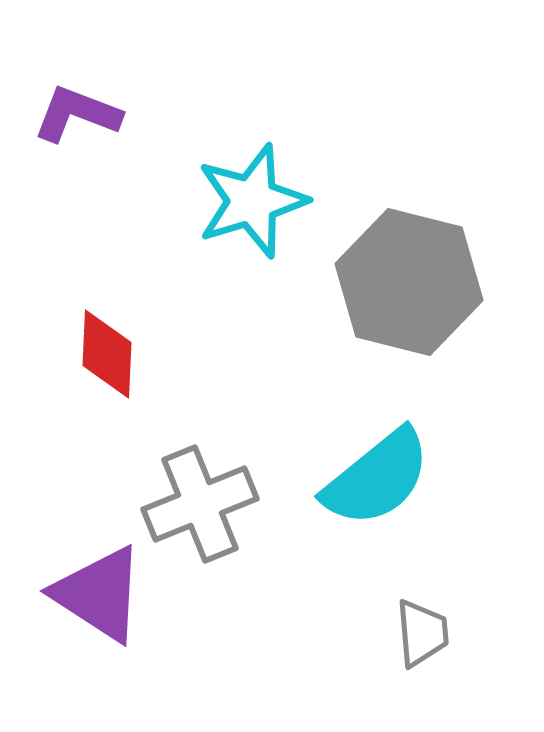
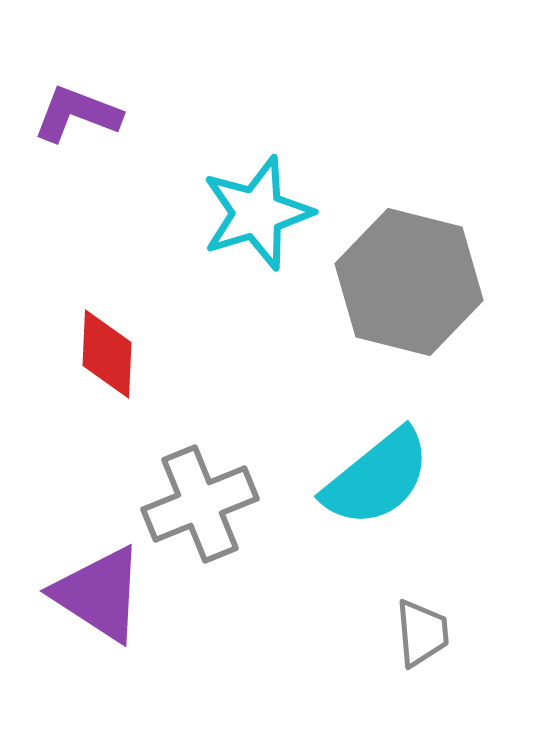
cyan star: moved 5 px right, 12 px down
